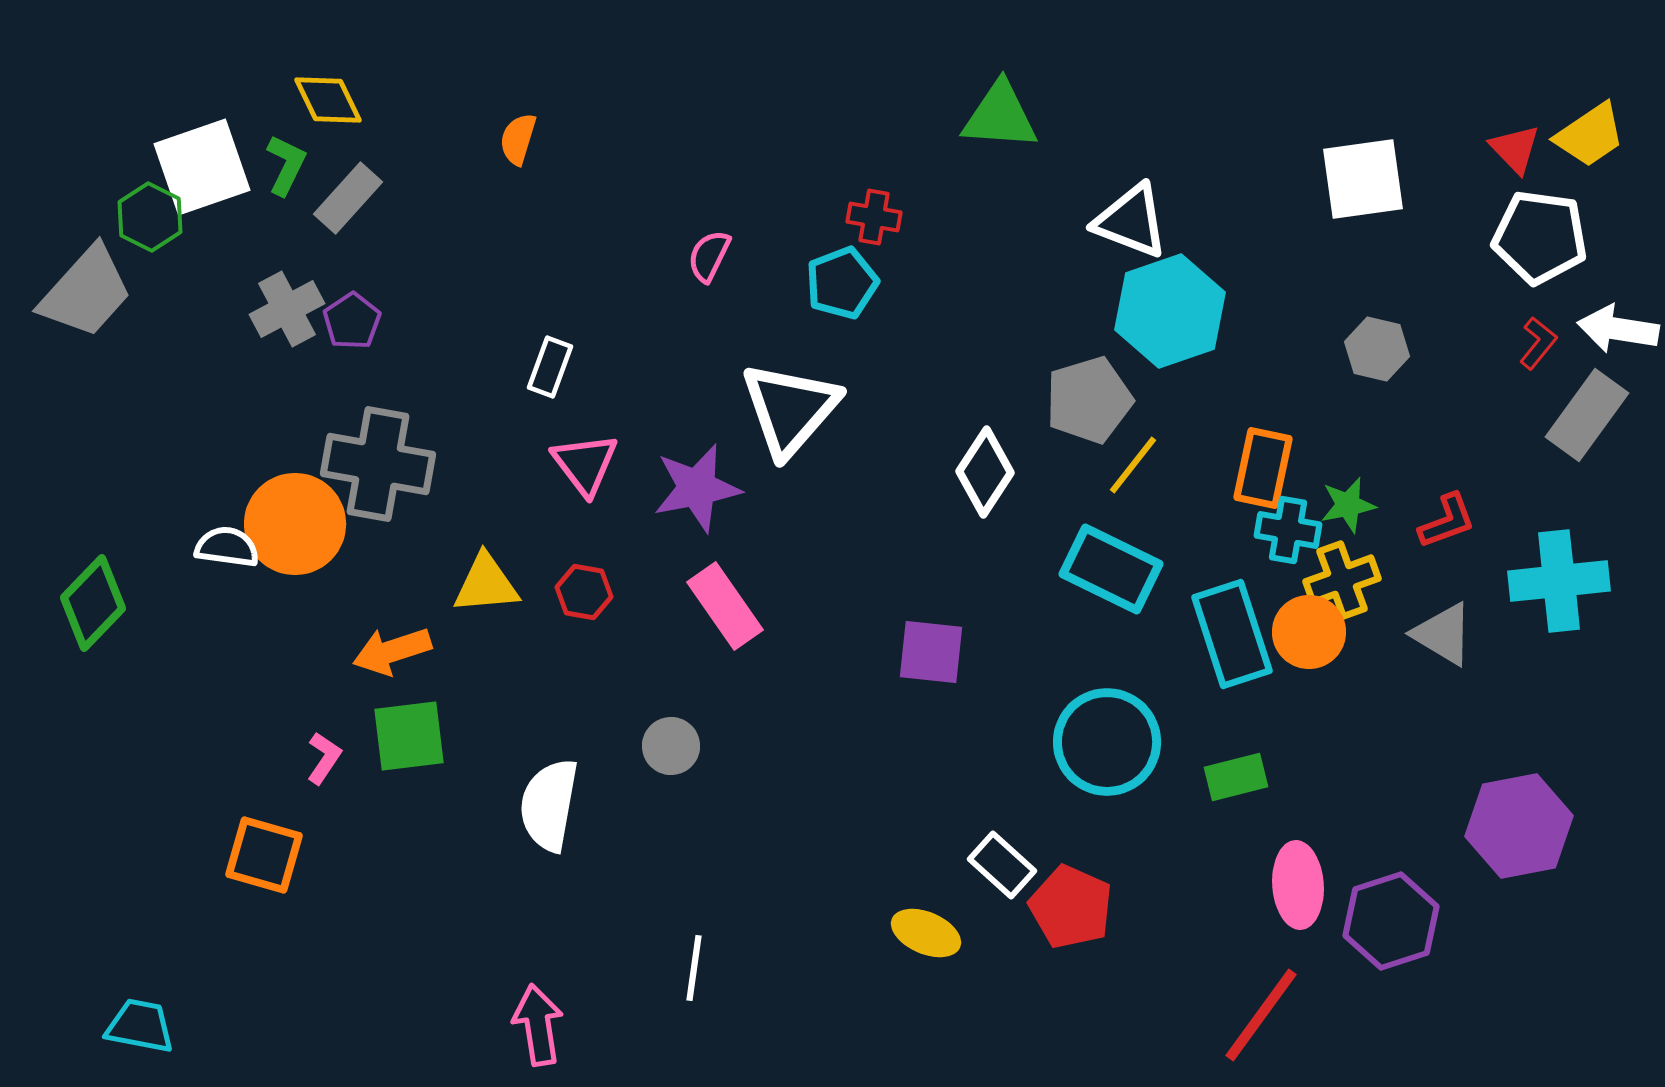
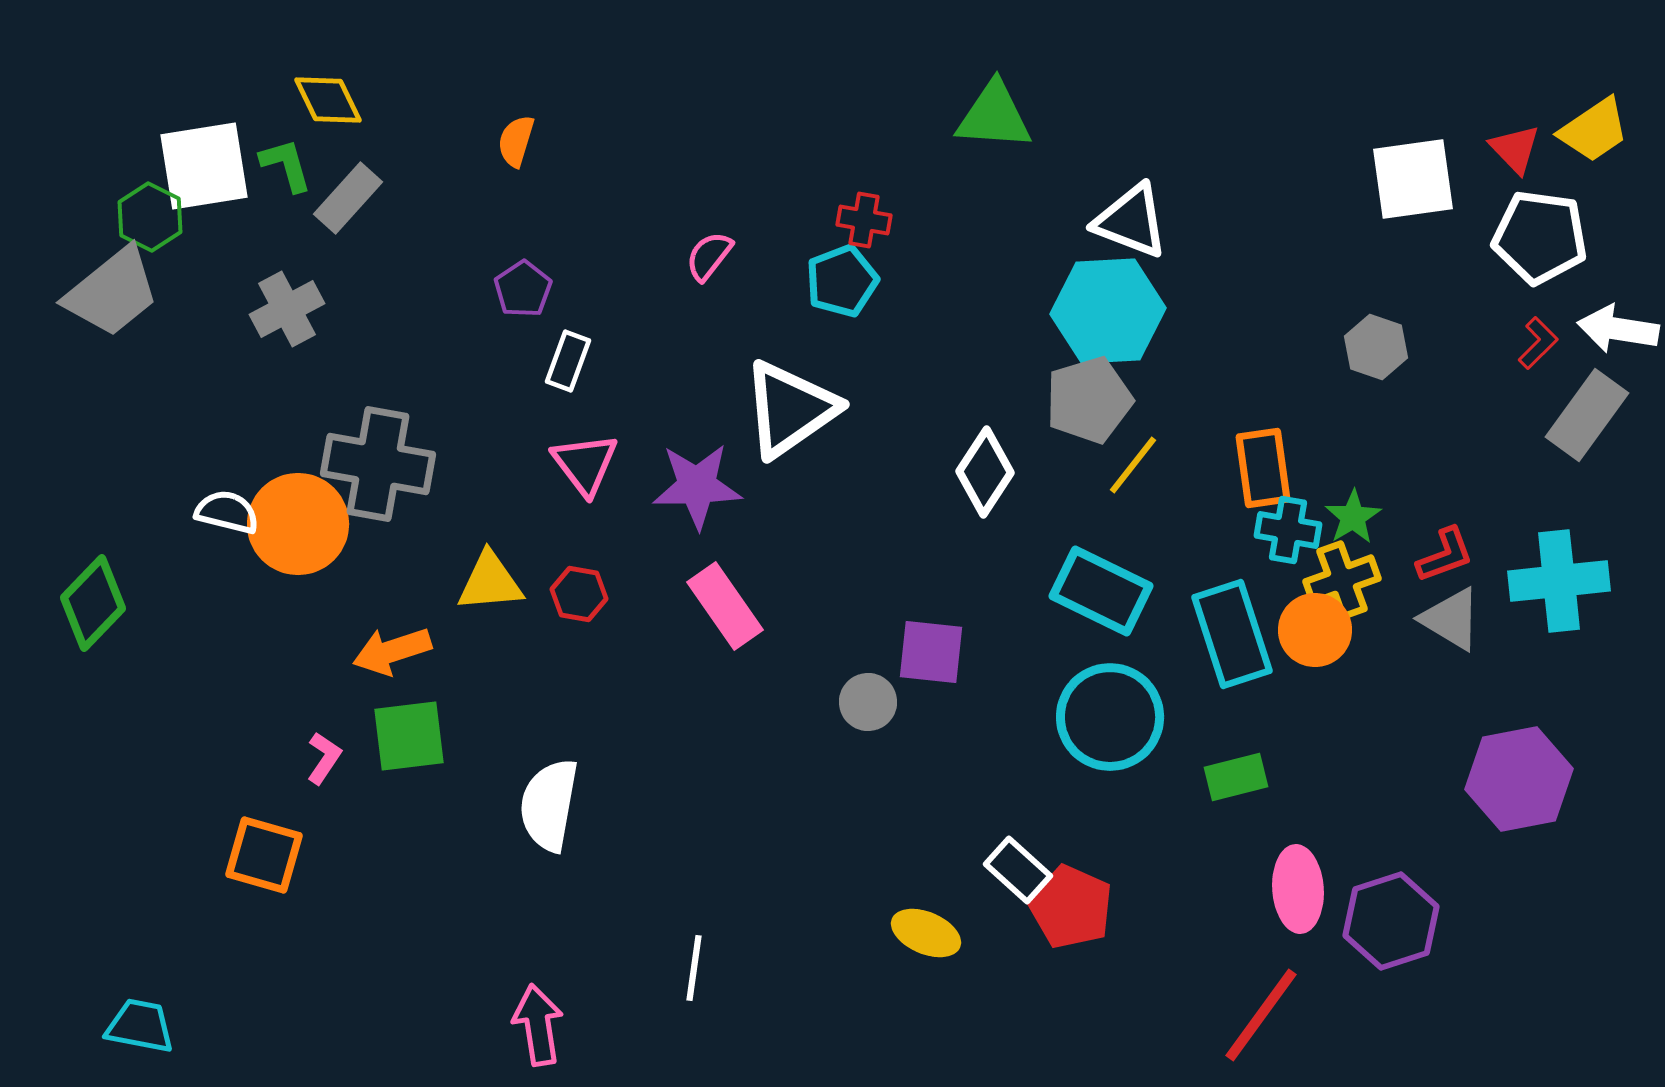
green triangle at (1000, 116): moved 6 px left
yellow trapezoid at (1590, 135): moved 4 px right, 5 px up
orange semicircle at (518, 139): moved 2 px left, 2 px down
green L-shape at (286, 165): rotated 42 degrees counterclockwise
white square at (202, 167): moved 2 px right, 1 px up; rotated 10 degrees clockwise
white square at (1363, 179): moved 50 px right
red cross at (874, 217): moved 10 px left, 3 px down
pink semicircle at (709, 256): rotated 12 degrees clockwise
cyan pentagon at (842, 283): moved 2 px up
gray trapezoid at (86, 292): moved 26 px right; rotated 9 degrees clockwise
cyan hexagon at (1170, 311): moved 62 px left; rotated 16 degrees clockwise
purple pentagon at (352, 321): moved 171 px right, 32 px up
red L-shape at (1538, 343): rotated 6 degrees clockwise
gray hexagon at (1377, 349): moved 1 px left, 2 px up; rotated 6 degrees clockwise
white rectangle at (550, 367): moved 18 px right, 6 px up
white triangle at (790, 409): rotated 14 degrees clockwise
orange rectangle at (1263, 468): rotated 20 degrees counterclockwise
purple star at (697, 488): moved 2 px up; rotated 10 degrees clockwise
green star at (1348, 505): moved 5 px right, 12 px down; rotated 20 degrees counterclockwise
red L-shape at (1447, 521): moved 2 px left, 34 px down
orange circle at (295, 524): moved 3 px right
white semicircle at (227, 547): moved 35 px up; rotated 6 degrees clockwise
cyan rectangle at (1111, 569): moved 10 px left, 22 px down
yellow triangle at (486, 584): moved 4 px right, 2 px up
red hexagon at (584, 592): moved 5 px left, 2 px down
orange circle at (1309, 632): moved 6 px right, 2 px up
gray triangle at (1443, 634): moved 8 px right, 15 px up
cyan circle at (1107, 742): moved 3 px right, 25 px up
gray circle at (671, 746): moved 197 px right, 44 px up
purple hexagon at (1519, 826): moved 47 px up
white rectangle at (1002, 865): moved 16 px right, 5 px down
pink ellipse at (1298, 885): moved 4 px down
